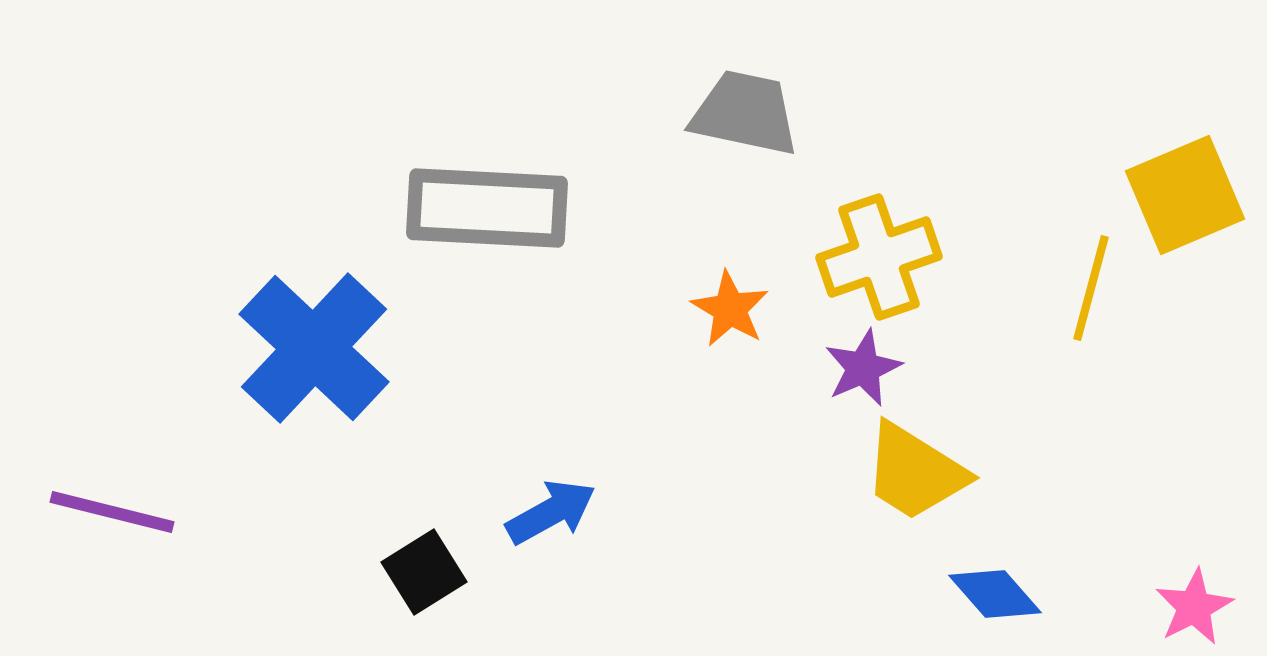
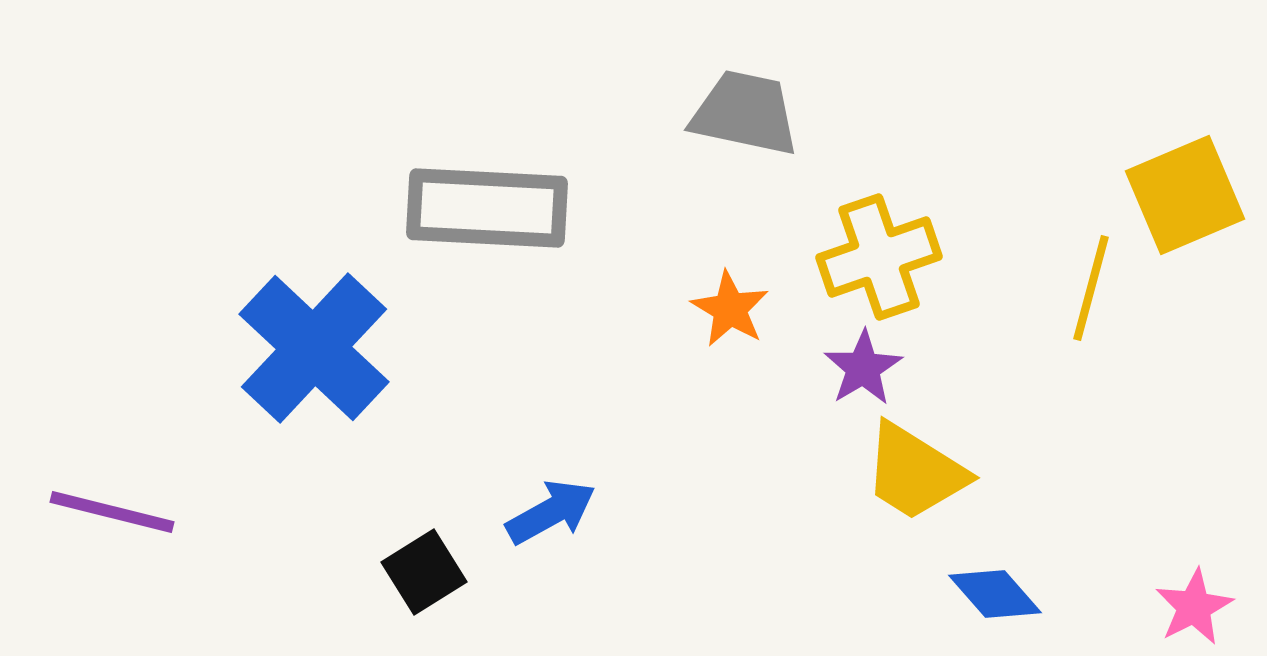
purple star: rotated 8 degrees counterclockwise
